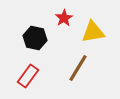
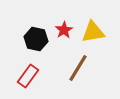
red star: moved 12 px down
black hexagon: moved 1 px right, 1 px down
